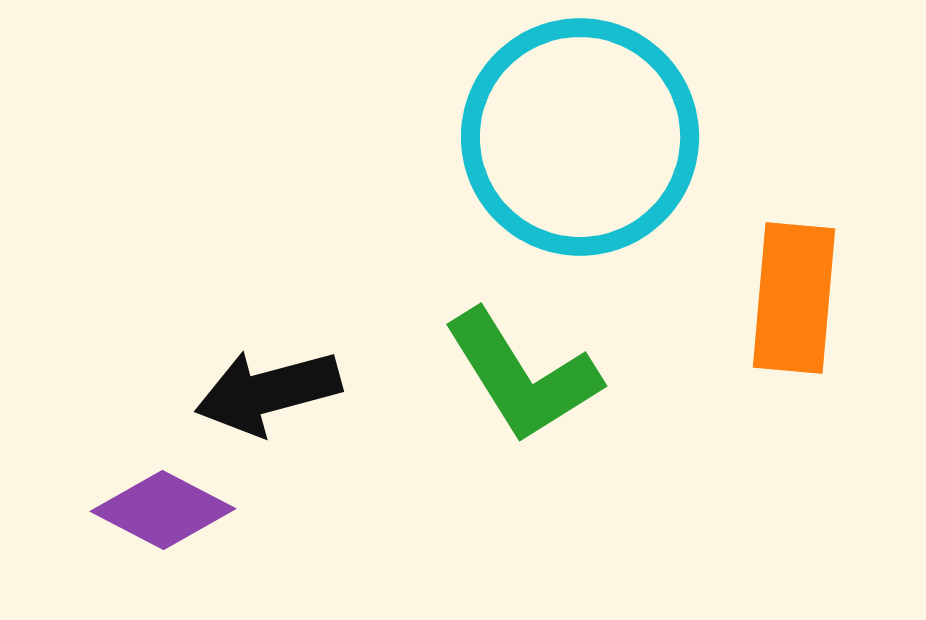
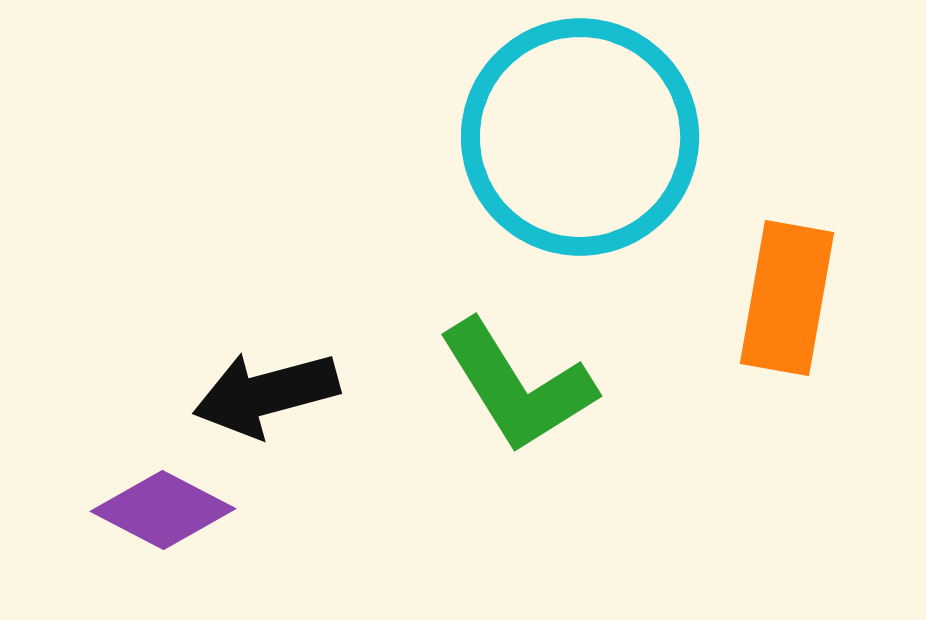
orange rectangle: moved 7 px left; rotated 5 degrees clockwise
green L-shape: moved 5 px left, 10 px down
black arrow: moved 2 px left, 2 px down
